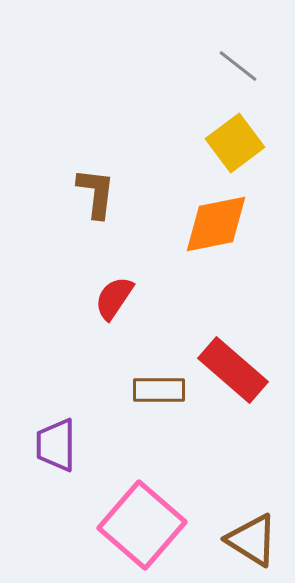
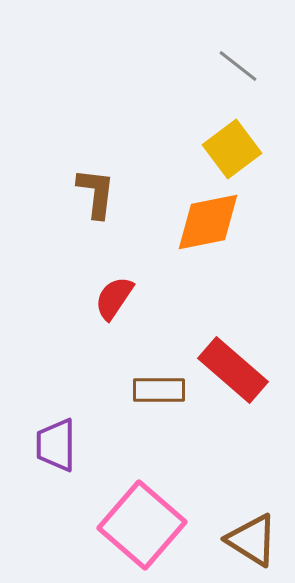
yellow square: moved 3 px left, 6 px down
orange diamond: moved 8 px left, 2 px up
